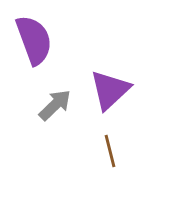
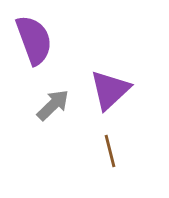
gray arrow: moved 2 px left
